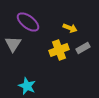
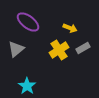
gray triangle: moved 3 px right, 5 px down; rotated 18 degrees clockwise
yellow cross: rotated 12 degrees counterclockwise
cyan star: rotated 12 degrees clockwise
